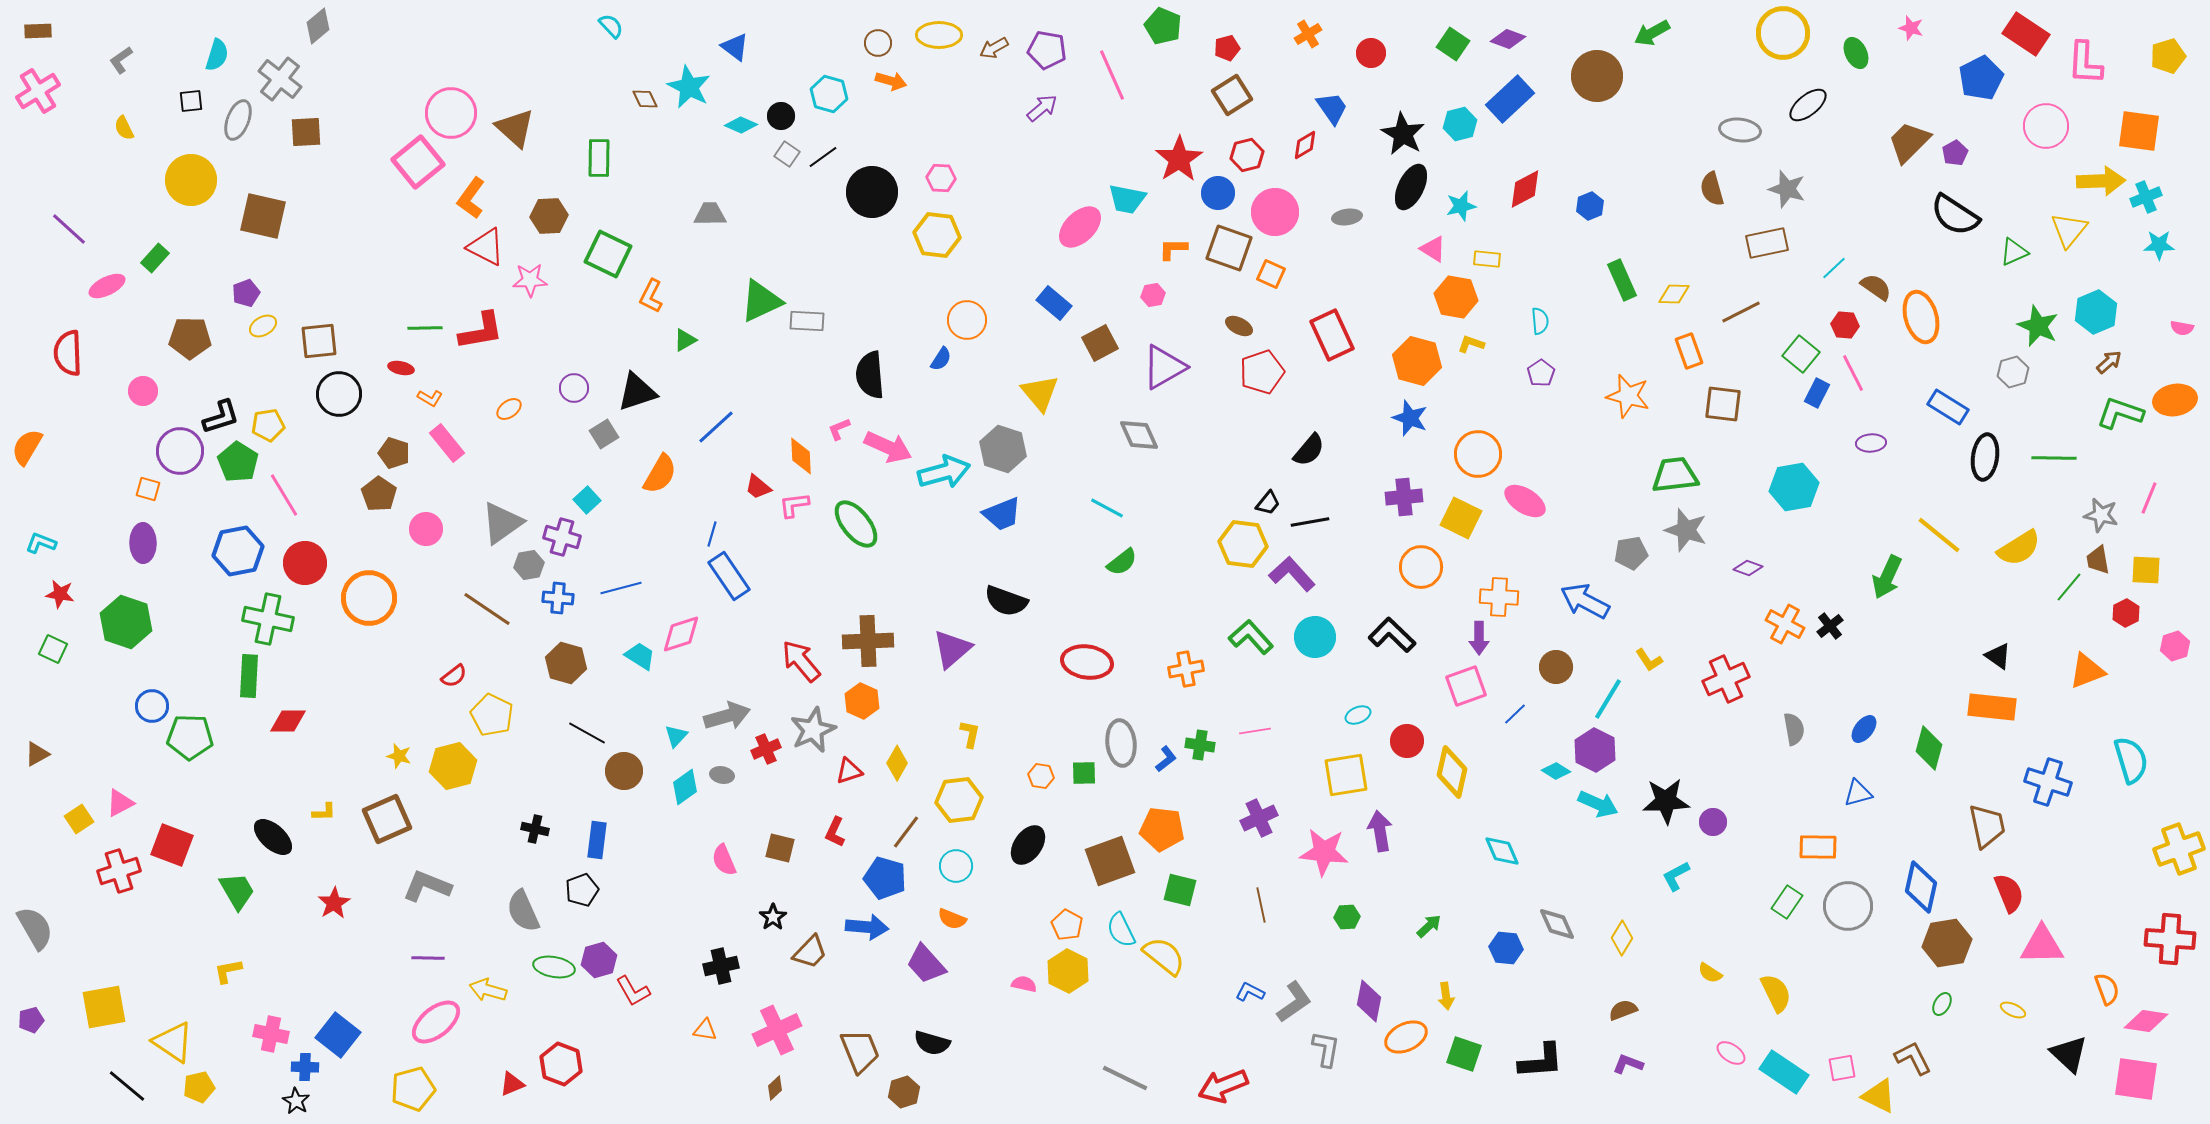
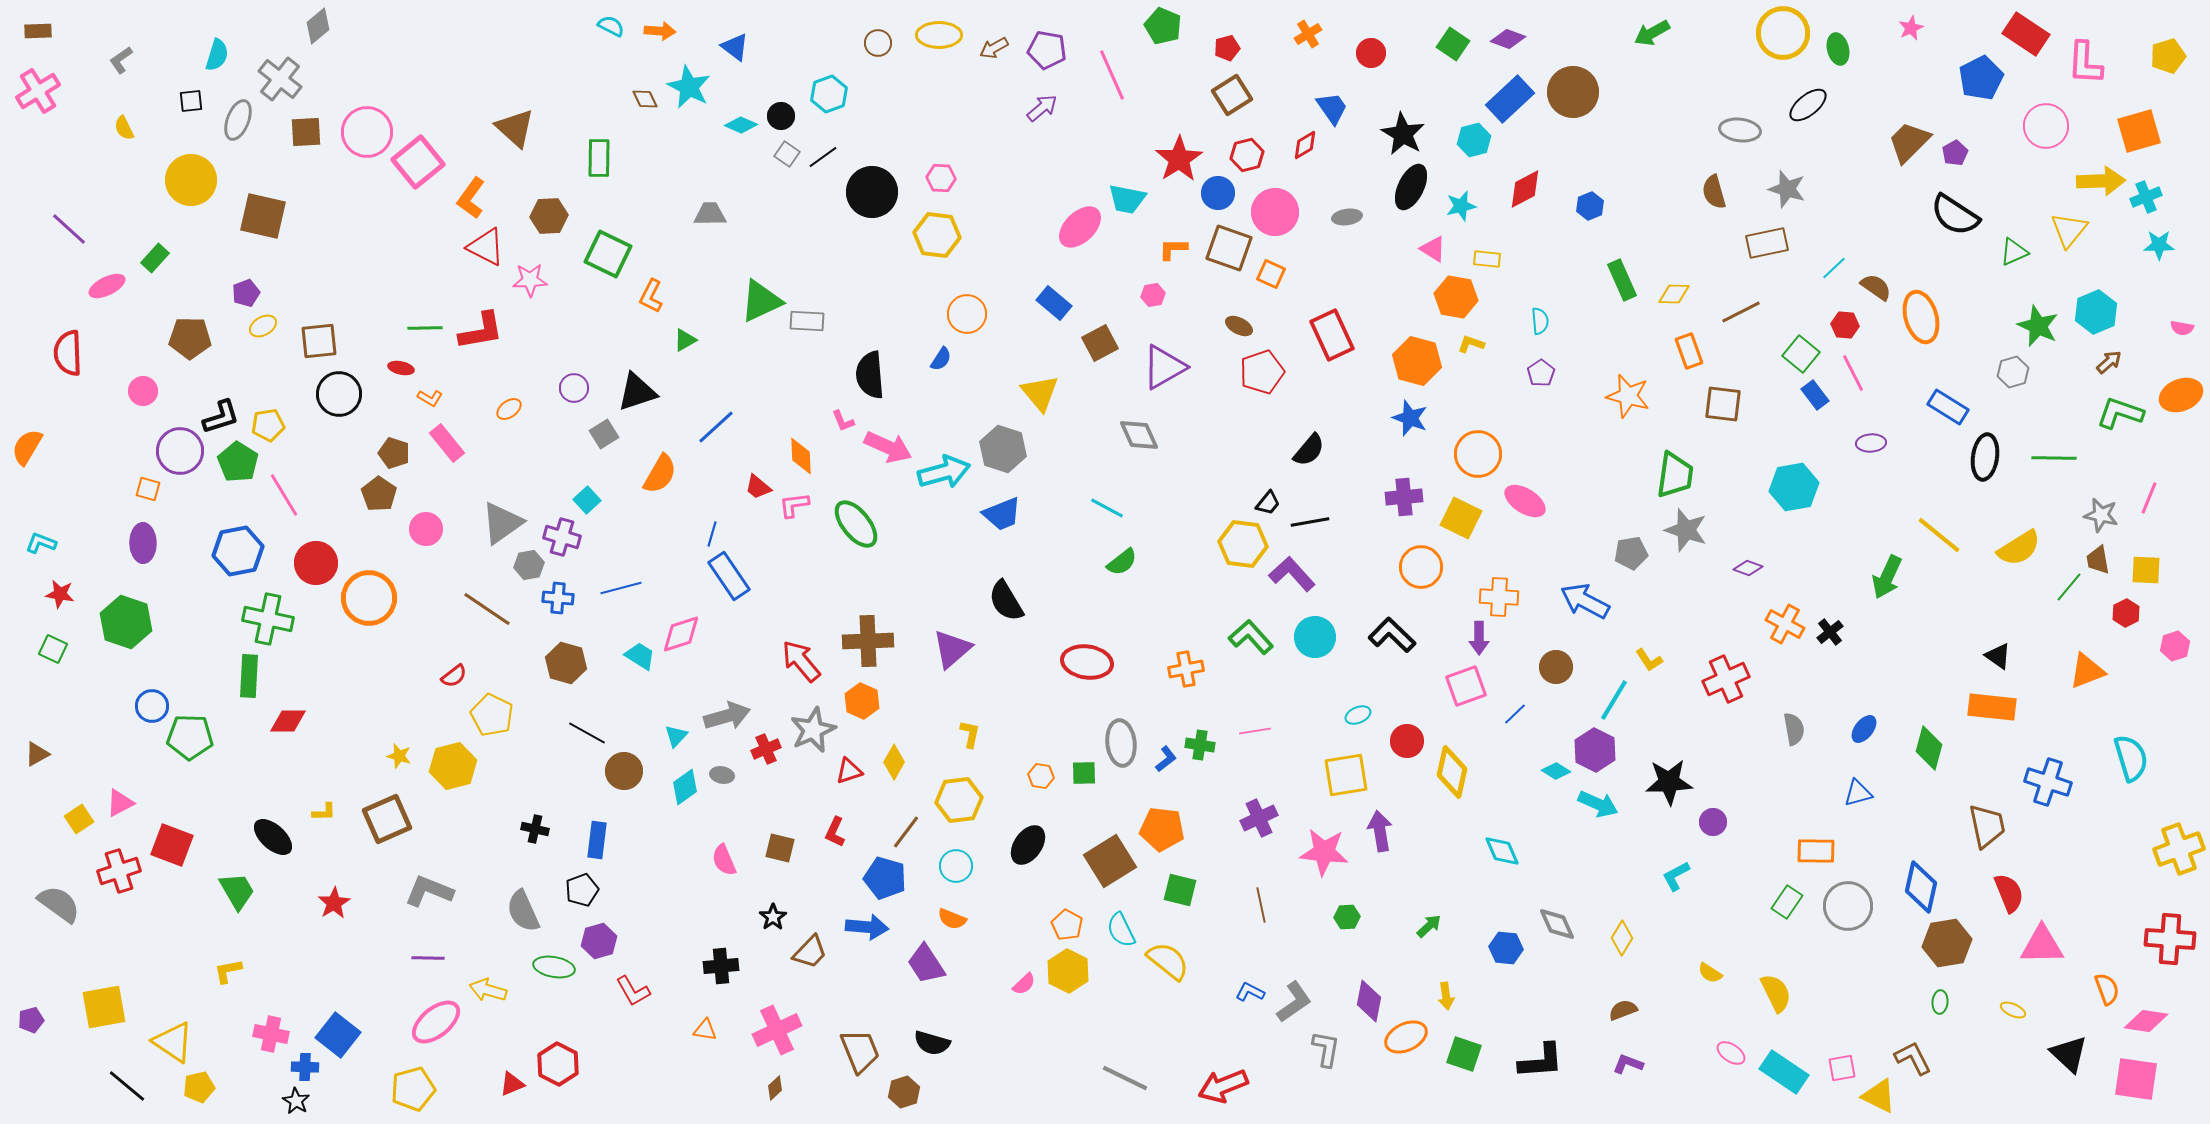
cyan semicircle at (611, 26): rotated 20 degrees counterclockwise
pink star at (1911, 28): rotated 30 degrees clockwise
green ellipse at (1856, 53): moved 18 px left, 4 px up; rotated 12 degrees clockwise
brown circle at (1597, 76): moved 24 px left, 16 px down
orange arrow at (891, 81): moved 231 px left, 50 px up; rotated 12 degrees counterclockwise
cyan hexagon at (829, 94): rotated 24 degrees clockwise
pink circle at (451, 113): moved 84 px left, 19 px down
cyan hexagon at (1460, 124): moved 14 px right, 16 px down
orange square at (2139, 131): rotated 24 degrees counterclockwise
brown semicircle at (1712, 189): moved 2 px right, 3 px down
orange circle at (967, 320): moved 6 px up
blue rectangle at (1817, 393): moved 2 px left, 2 px down; rotated 64 degrees counterclockwise
orange ellipse at (2175, 400): moved 6 px right, 5 px up; rotated 12 degrees counterclockwise
pink L-shape at (839, 429): moved 4 px right, 8 px up; rotated 90 degrees counterclockwise
green trapezoid at (1675, 475): rotated 105 degrees clockwise
red circle at (305, 563): moved 11 px right
black semicircle at (1006, 601): rotated 39 degrees clockwise
black cross at (1830, 626): moved 6 px down
cyan line at (1608, 699): moved 6 px right, 1 px down
cyan semicircle at (2131, 760): moved 2 px up
yellow diamond at (897, 763): moved 3 px left, 1 px up
black star at (1666, 801): moved 3 px right, 19 px up
orange rectangle at (1818, 847): moved 2 px left, 4 px down
brown square at (1110, 861): rotated 12 degrees counterclockwise
gray L-shape at (427, 886): moved 2 px right, 5 px down
gray semicircle at (35, 928): moved 24 px right, 24 px up; rotated 24 degrees counterclockwise
yellow semicircle at (1164, 956): moved 4 px right, 5 px down
purple hexagon at (599, 960): moved 19 px up
purple trapezoid at (926, 964): rotated 9 degrees clockwise
black cross at (721, 966): rotated 8 degrees clockwise
pink semicircle at (1024, 984): rotated 125 degrees clockwise
green ellipse at (1942, 1004): moved 2 px left, 2 px up; rotated 25 degrees counterclockwise
red hexagon at (561, 1064): moved 3 px left; rotated 6 degrees clockwise
